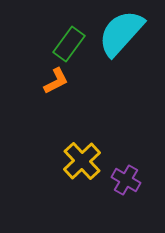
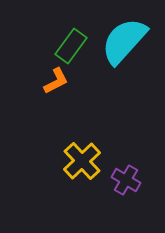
cyan semicircle: moved 3 px right, 8 px down
green rectangle: moved 2 px right, 2 px down
